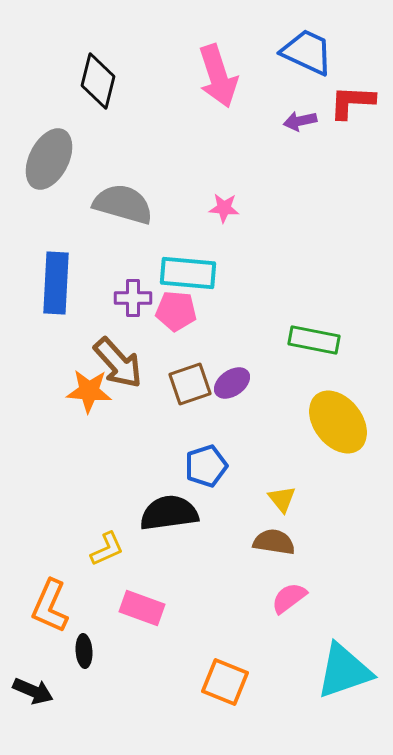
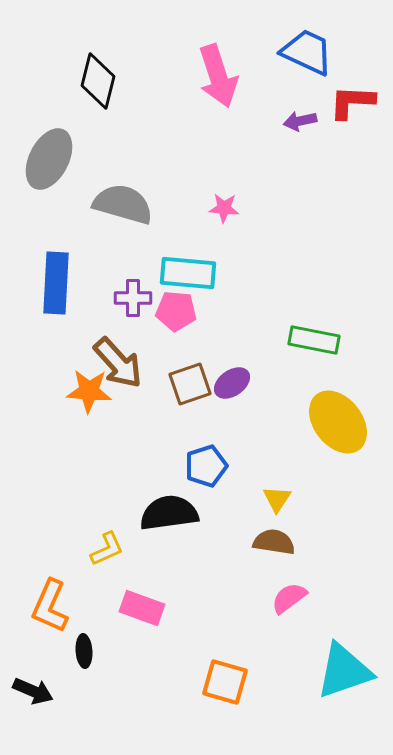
yellow triangle: moved 5 px left; rotated 12 degrees clockwise
orange square: rotated 6 degrees counterclockwise
